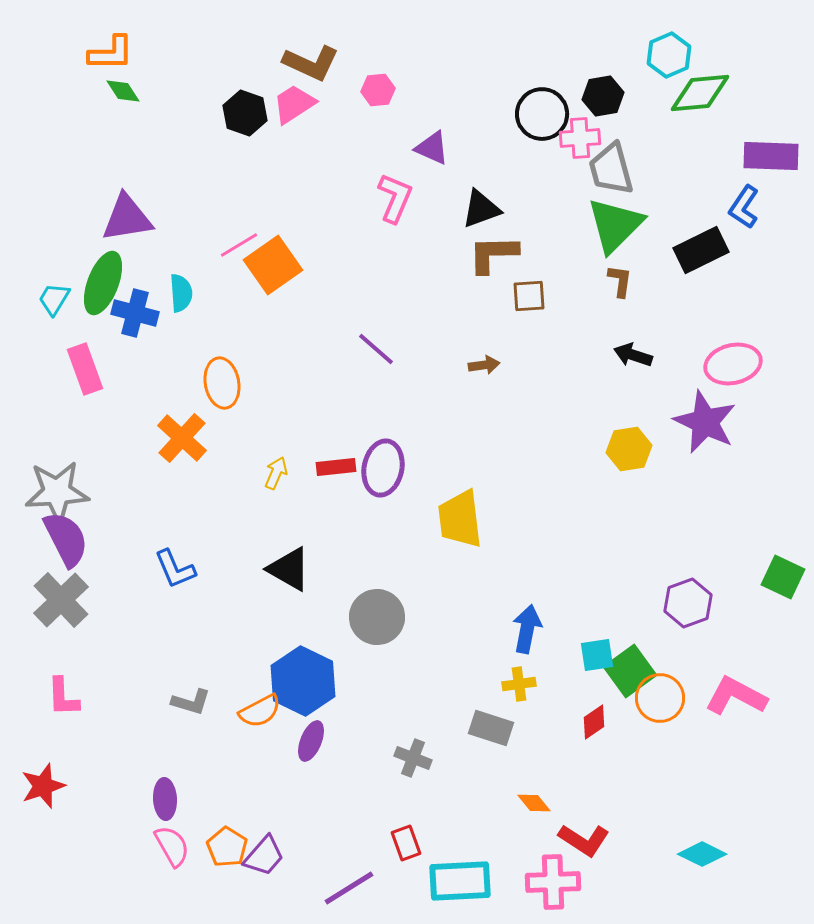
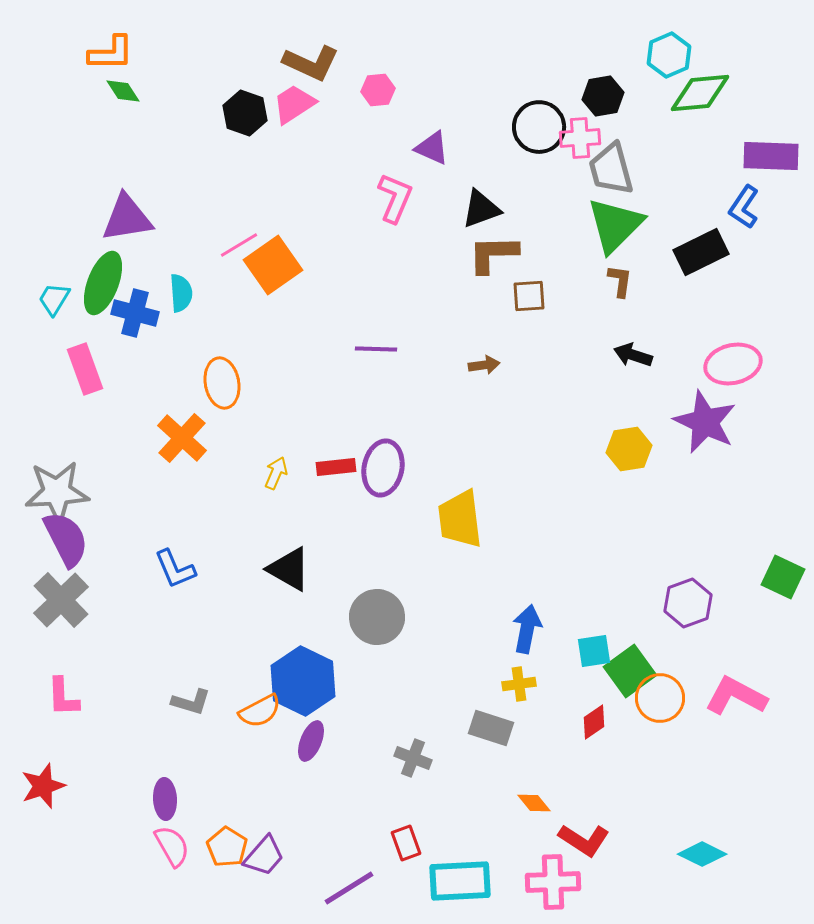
black circle at (542, 114): moved 3 px left, 13 px down
black rectangle at (701, 250): moved 2 px down
purple line at (376, 349): rotated 39 degrees counterclockwise
cyan square at (597, 655): moved 3 px left, 4 px up
